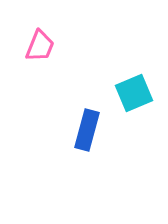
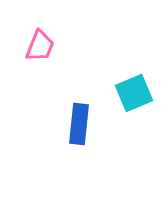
blue rectangle: moved 8 px left, 6 px up; rotated 9 degrees counterclockwise
